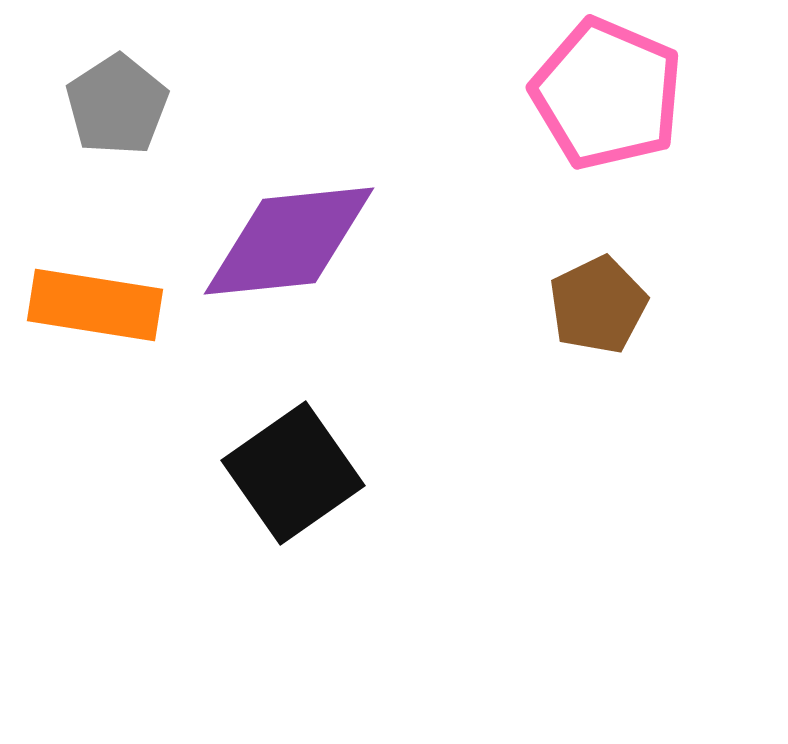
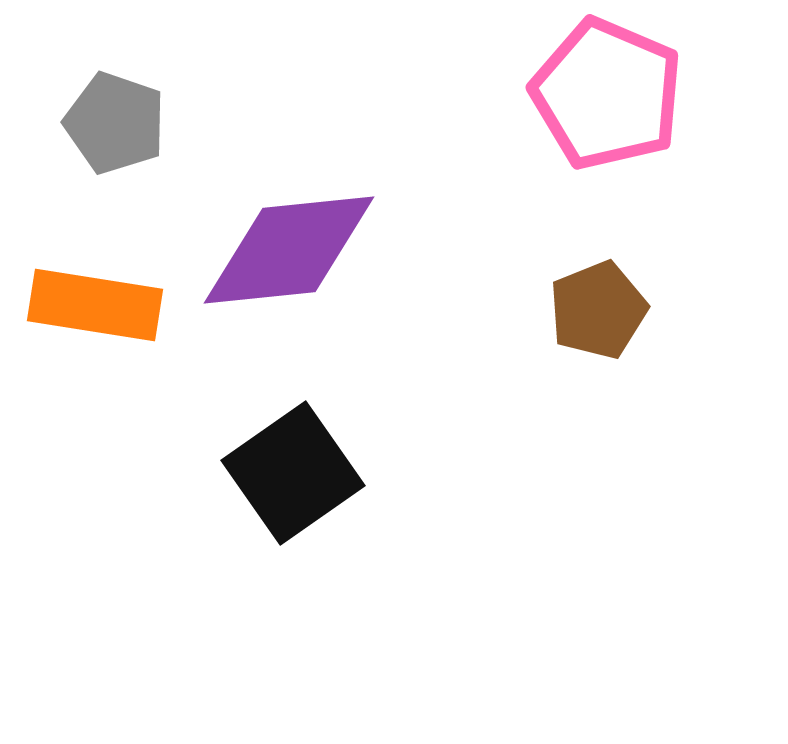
gray pentagon: moved 2 px left, 18 px down; rotated 20 degrees counterclockwise
purple diamond: moved 9 px down
brown pentagon: moved 5 px down; rotated 4 degrees clockwise
